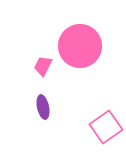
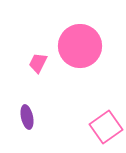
pink trapezoid: moved 5 px left, 3 px up
purple ellipse: moved 16 px left, 10 px down
